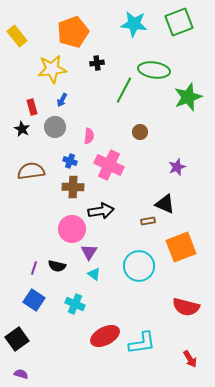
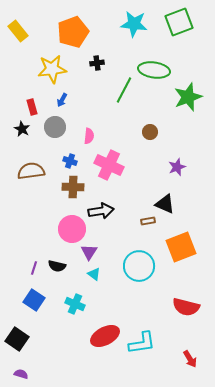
yellow rectangle: moved 1 px right, 5 px up
brown circle: moved 10 px right
black square: rotated 20 degrees counterclockwise
